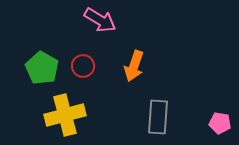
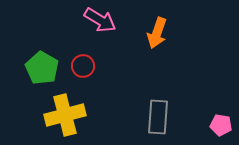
orange arrow: moved 23 px right, 33 px up
pink pentagon: moved 1 px right, 2 px down
